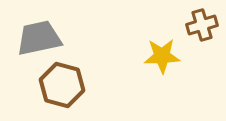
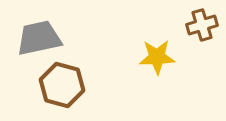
yellow star: moved 5 px left, 1 px down
